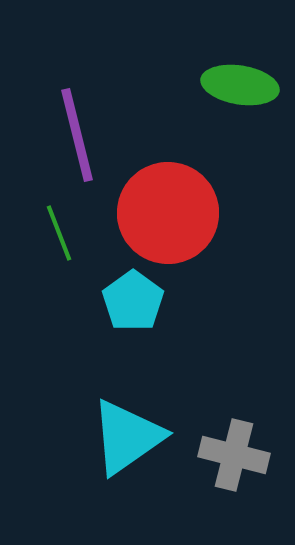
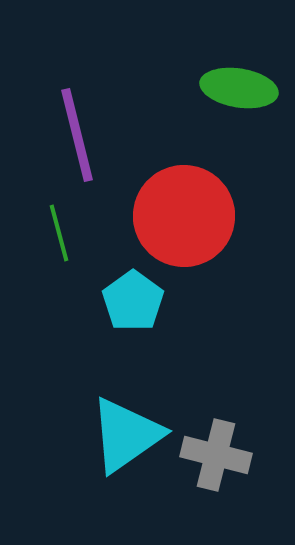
green ellipse: moved 1 px left, 3 px down
red circle: moved 16 px right, 3 px down
green line: rotated 6 degrees clockwise
cyan triangle: moved 1 px left, 2 px up
gray cross: moved 18 px left
